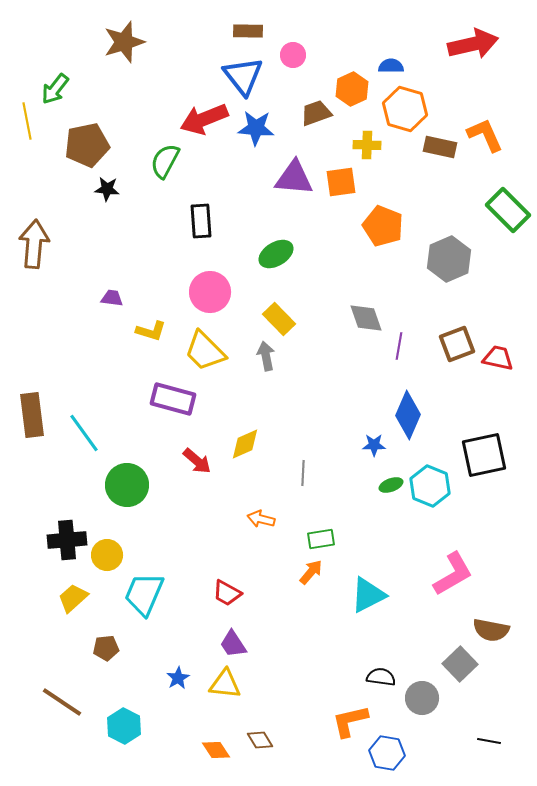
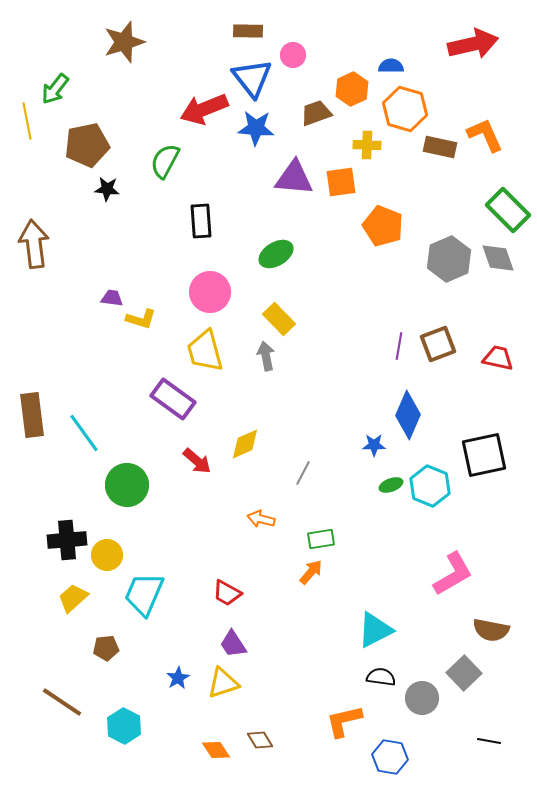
blue triangle at (243, 76): moved 9 px right, 2 px down
red arrow at (204, 119): moved 10 px up
brown arrow at (34, 244): rotated 12 degrees counterclockwise
gray diamond at (366, 318): moved 132 px right, 60 px up
yellow L-shape at (151, 331): moved 10 px left, 12 px up
brown square at (457, 344): moved 19 px left
yellow trapezoid at (205, 351): rotated 30 degrees clockwise
purple rectangle at (173, 399): rotated 21 degrees clockwise
gray line at (303, 473): rotated 25 degrees clockwise
cyan triangle at (368, 595): moved 7 px right, 35 px down
gray square at (460, 664): moved 4 px right, 9 px down
yellow triangle at (225, 684): moved 2 px left, 1 px up; rotated 24 degrees counterclockwise
orange L-shape at (350, 721): moved 6 px left
blue hexagon at (387, 753): moved 3 px right, 4 px down
